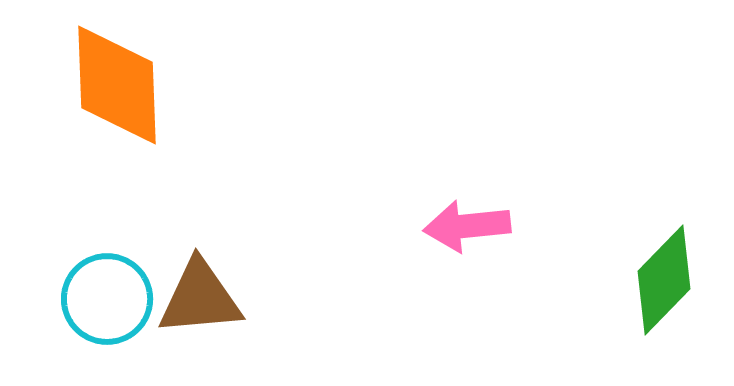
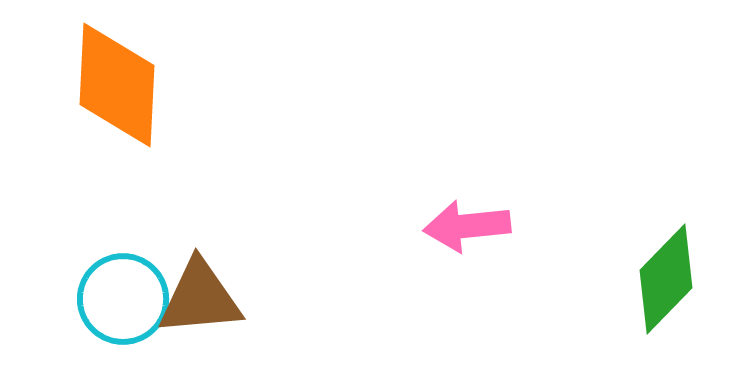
orange diamond: rotated 5 degrees clockwise
green diamond: moved 2 px right, 1 px up
cyan circle: moved 16 px right
